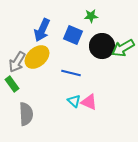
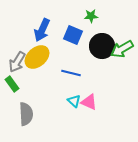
green arrow: moved 1 px left, 1 px down
